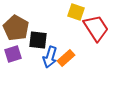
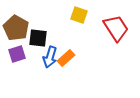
yellow square: moved 3 px right, 3 px down
red trapezoid: moved 20 px right
black square: moved 2 px up
purple square: moved 4 px right
